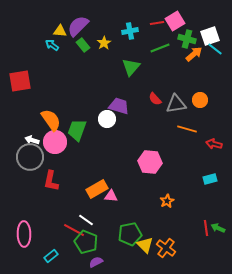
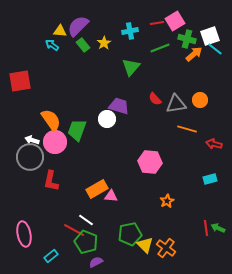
pink ellipse at (24, 234): rotated 10 degrees counterclockwise
